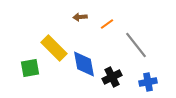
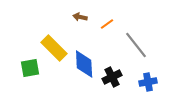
brown arrow: rotated 16 degrees clockwise
blue diamond: rotated 8 degrees clockwise
